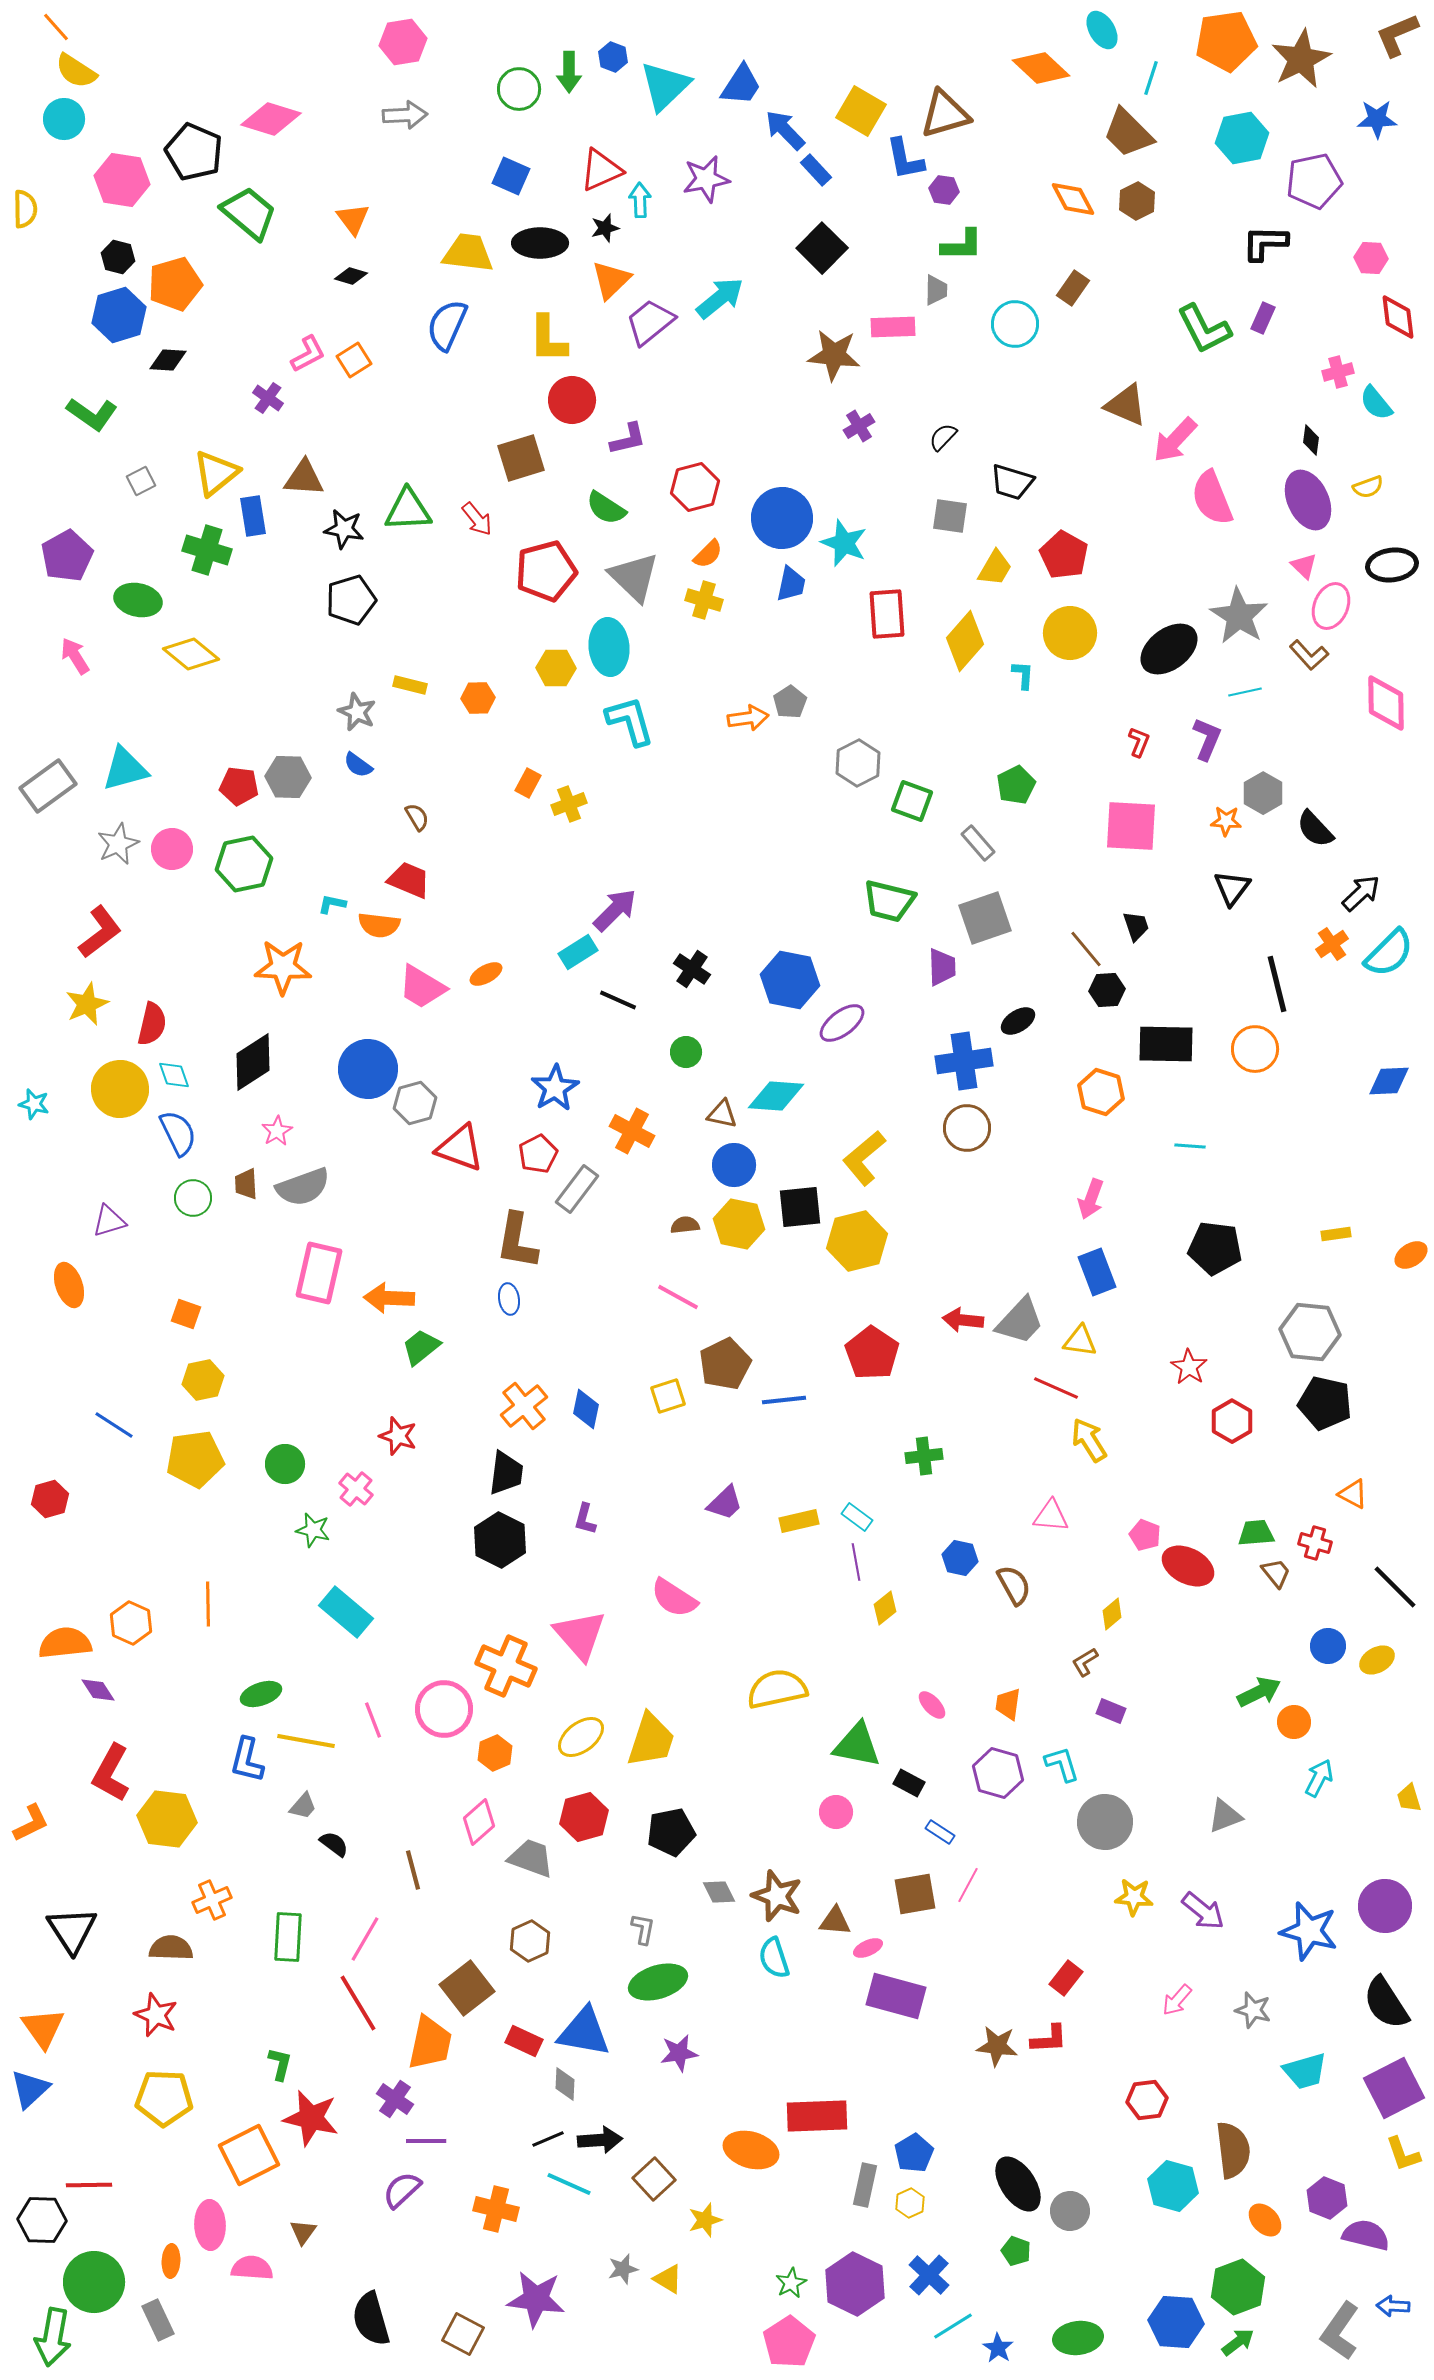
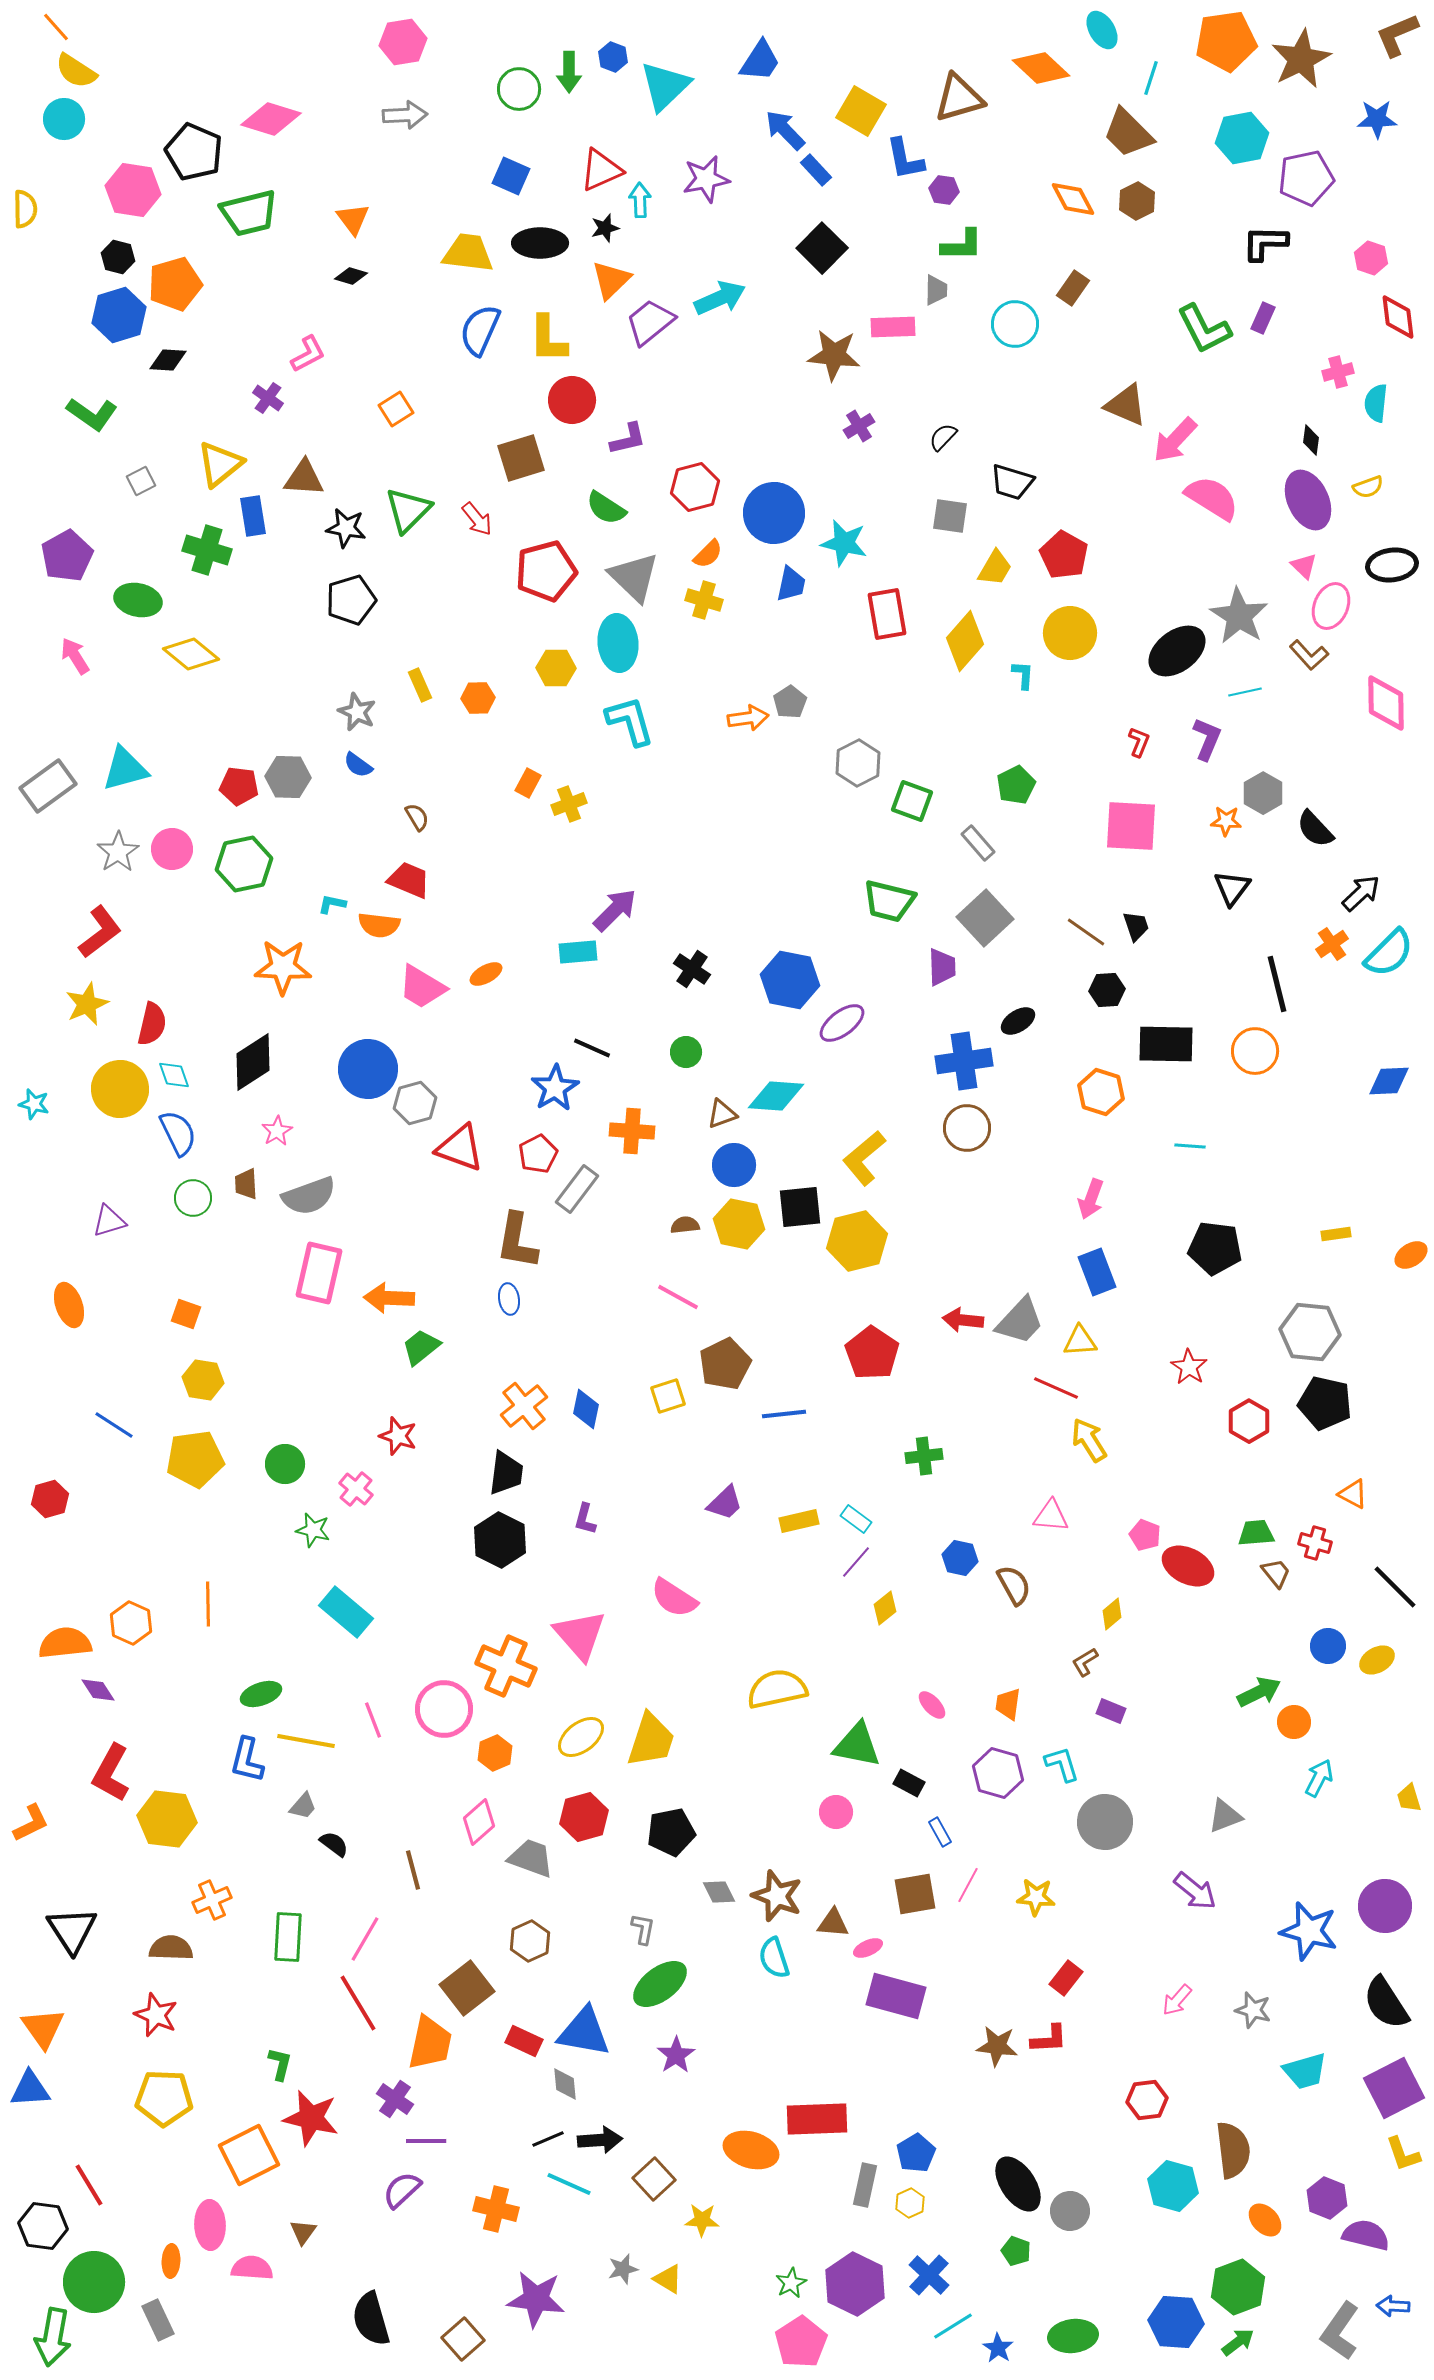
blue trapezoid at (741, 85): moved 19 px right, 24 px up
brown triangle at (945, 114): moved 14 px right, 16 px up
pink hexagon at (122, 180): moved 11 px right, 10 px down
purple pentagon at (1314, 181): moved 8 px left, 3 px up
green trapezoid at (249, 213): rotated 126 degrees clockwise
pink hexagon at (1371, 258): rotated 16 degrees clockwise
cyan arrow at (720, 298): rotated 15 degrees clockwise
blue semicircle at (447, 325): moved 33 px right, 5 px down
orange square at (354, 360): moved 42 px right, 49 px down
cyan semicircle at (1376, 403): rotated 45 degrees clockwise
yellow triangle at (216, 473): moved 4 px right, 9 px up
pink semicircle at (1212, 498): rotated 144 degrees clockwise
green triangle at (408, 510): rotated 42 degrees counterclockwise
blue circle at (782, 518): moved 8 px left, 5 px up
black star at (344, 529): moved 2 px right, 1 px up
cyan star at (844, 543): rotated 9 degrees counterclockwise
red rectangle at (887, 614): rotated 6 degrees counterclockwise
cyan ellipse at (609, 647): moved 9 px right, 4 px up
black ellipse at (1169, 649): moved 8 px right, 2 px down
yellow rectangle at (410, 685): moved 10 px right; rotated 52 degrees clockwise
gray star at (118, 844): moved 8 px down; rotated 9 degrees counterclockwise
gray square at (985, 918): rotated 24 degrees counterclockwise
brown line at (1086, 949): moved 17 px up; rotated 15 degrees counterclockwise
cyan rectangle at (578, 952): rotated 27 degrees clockwise
black line at (618, 1000): moved 26 px left, 48 px down
orange circle at (1255, 1049): moved 2 px down
brown triangle at (722, 1114): rotated 32 degrees counterclockwise
orange cross at (632, 1131): rotated 24 degrees counterclockwise
gray semicircle at (303, 1187): moved 6 px right, 9 px down
orange ellipse at (69, 1285): moved 20 px down
yellow triangle at (1080, 1341): rotated 12 degrees counterclockwise
yellow hexagon at (203, 1380): rotated 21 degrees clockwise
blue line at (784, 1400): moved 14 px down
red hexagon at (1232, 1421): moved 17 px right
cyan rectangle at (857, 1517): moved 1 px left, 2 px down
purple line at (856, 1562): rotated 51 degrees clockwise
blue rectangle at (940, 1832): rotated 28 degrees clockwise
yellow star at (1134, 1897): moved 98 px left
purple arrow at (1203, 1911): moved 8 px left, 20 px up
brown triangle at (835, 1921): moved 2 px left, 2 px down
green ellipse at (658, 1982): moved 2 px right, 2 px down; rotated 20 degrees counterclockwise
purple star at (679, 2053): moved 3 px left, 2 px down; rotated 24 degrees counterclockwise
gray diamond at (565, 2084): rotated 8 degrees counterclockwise
blue triangle at (30, 2089): rotated 39 degrees clockwise
red rectangle at (817, 2116): moved 3 px down
blue pentagon at (914, 2153): moved 2 px right
red line at (89, 2185): rotated 60 degrees clockwise
black hexagon at (42, 2220): moved 1 px right, 6 px down; rotated 6 degrees clockwise
yellow star at (705, 2220): moved 3 px left; rotated 20 degrees clockwise
brown square at (463, 2334): moved 5 px down; rotated 21 degrees clockwise
green ellipse at (1078, 2338): moved 5 px left, 2 px up
pink pentagon at (789, 2342): moved 12 px right
